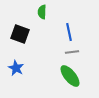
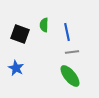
green semicircle: moved 2 px right, 13 px down
blue line: moved 2 px left
